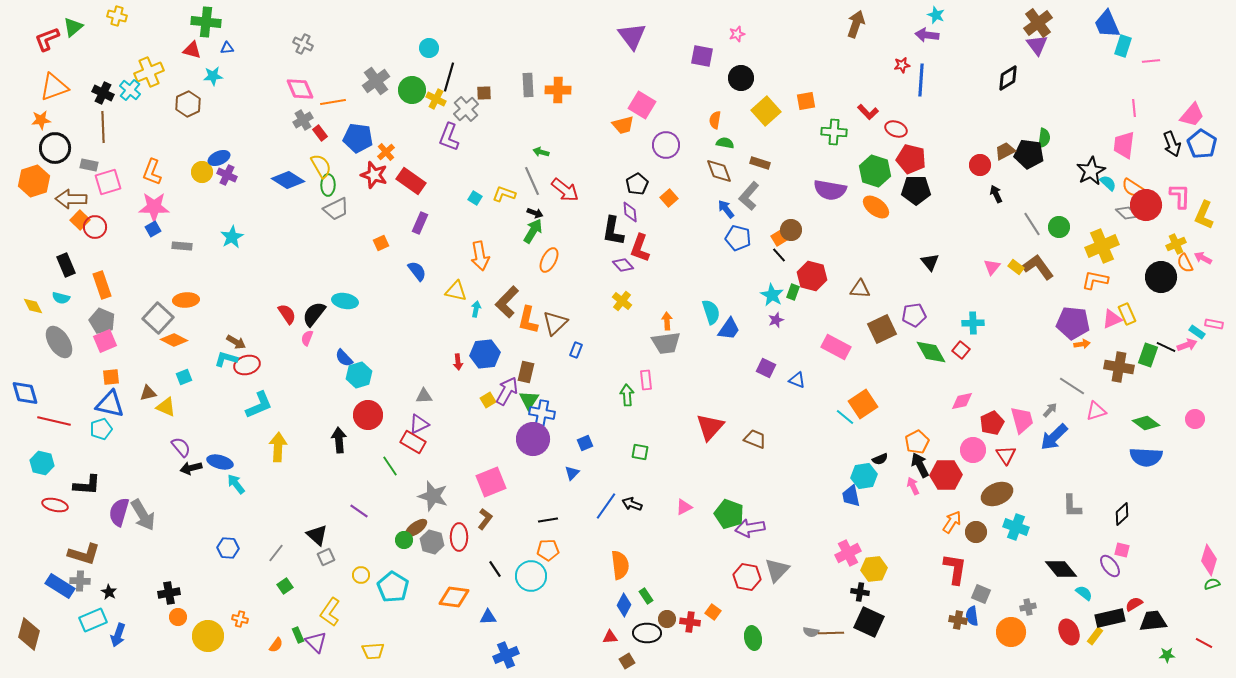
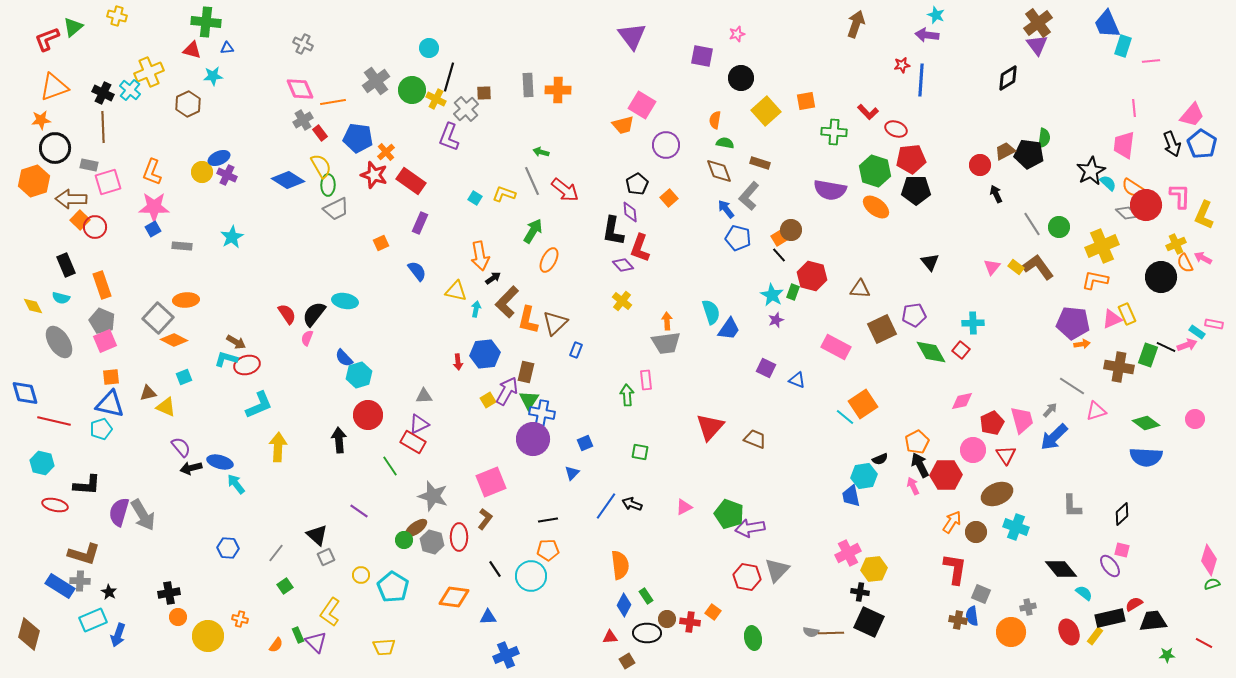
red pentagon at (911, 159): rotated 20 degrees counterclockwise
black arrow at (535, 213): moved 42 px left, 65 px down; rotated 56 degrees counterclockwise
yellow trapezoid at (373, 651): moved 11 px right, 4 px up
